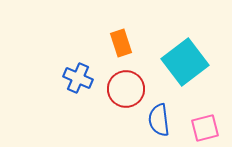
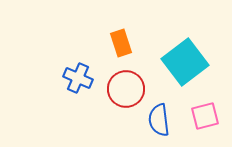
pink square: moved 12 px up
